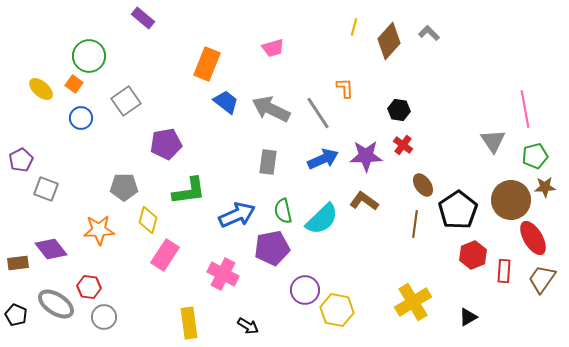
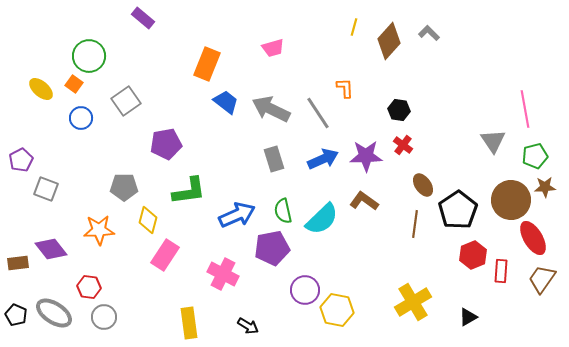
gray rectangle at (268, 162): moved 6 px right, 3 px up; rotated 25 degrees counterclockwise
red rectangle at (504, 271): moved 3 px left
gray ellipse at (56, 304): moved 2 px left, 9 px down
